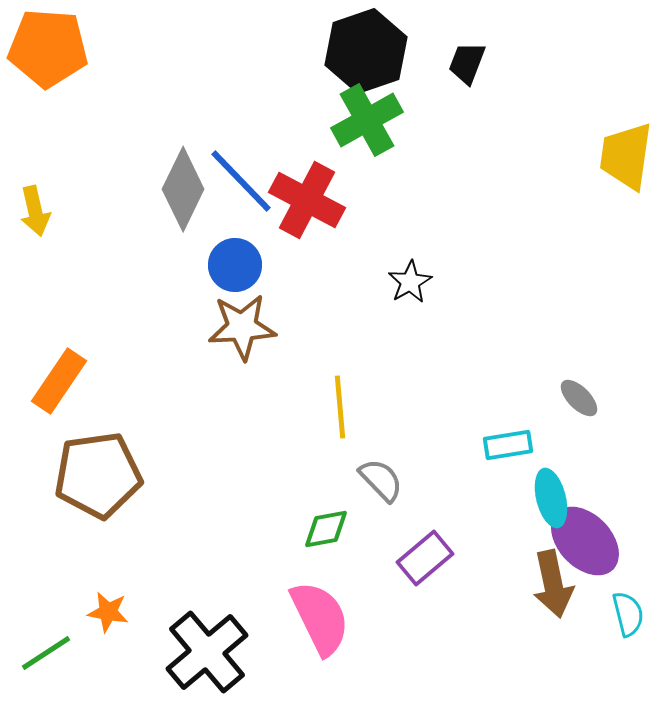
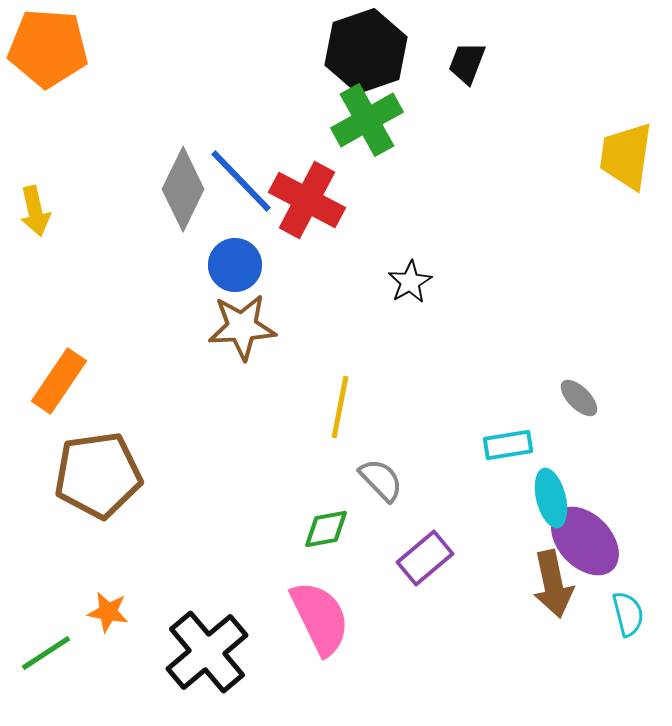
yellow line: rotated 16 degrees clockwise
